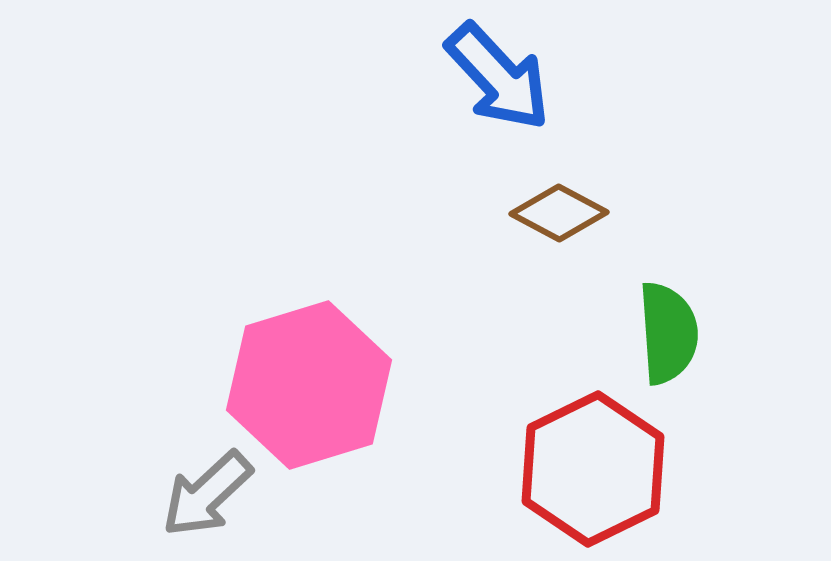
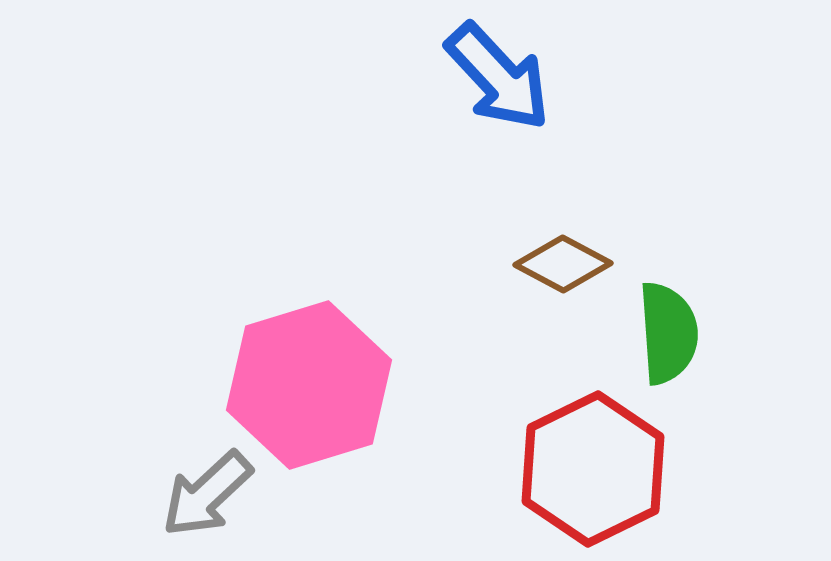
brown diamond: moved 4 px right, 51 px down
